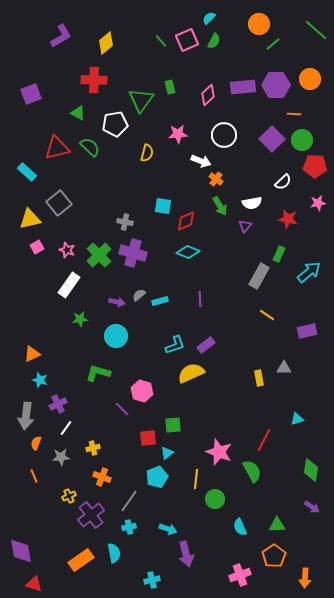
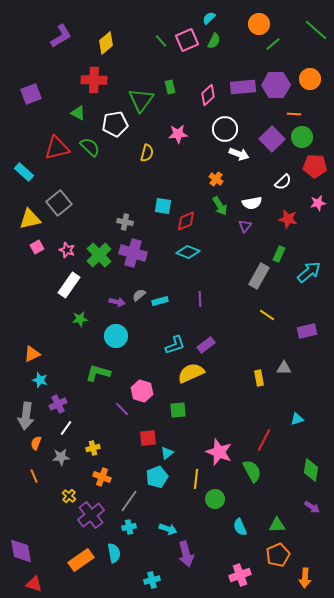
white circle at (224, 135): moved 1 px right, 6 px up
green circle at (302, 140): moved 3 px up
white arrow at (201, 161): moved 38 px right, 7 px up
cyan rectangle at (27, 172): moved 3 px left
green square at (173, 425): moved 5 px right, 15 px up
yellow cross at (69, 496): rotated 24 degrees counterclockwise
orange pentagon at (274, 556): moved 4 px right, 1 px up; rotated 10 degrees clockwise
